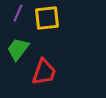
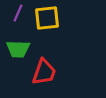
green trapezoid: rotated 125 degrees counterclockwise
